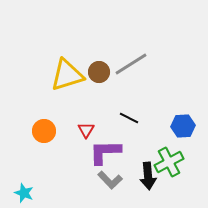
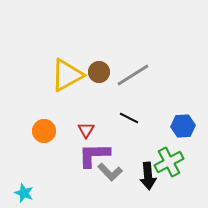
gray line: moved 2 px right, 11 px down
yellow triangle: rotated 12 degrees counterclockwise
purple L-shape: moved 11 px left, 3 px down
gray L-shape: moved 8 px up
